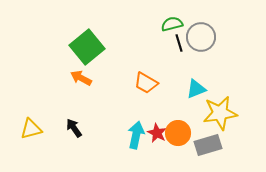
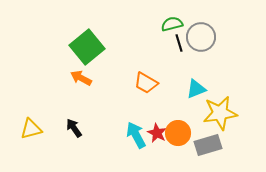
cyan arrow: rotated 40 degrees counterclockwise
